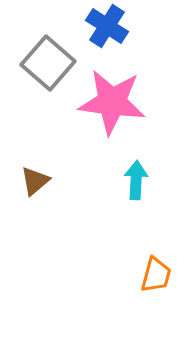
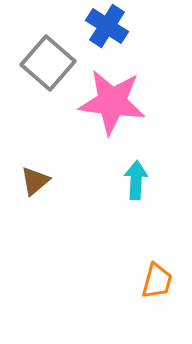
orange trapezoid: moved 1 px right, 6 px down
